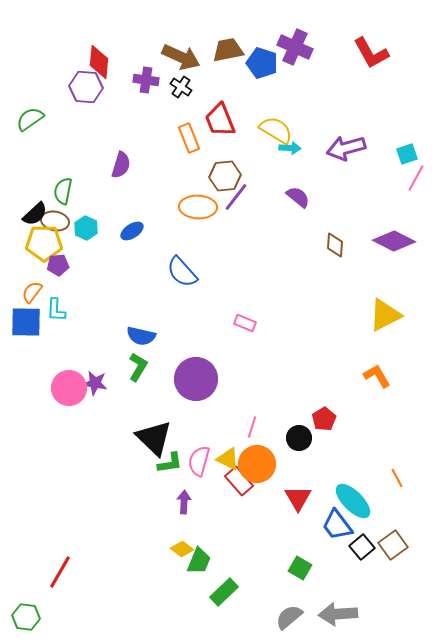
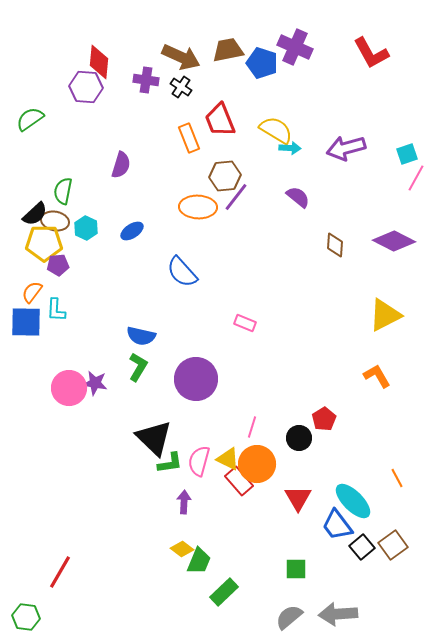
green square at (300, 568): moved 4 px left, 1 px down; rotated 30 degrees counterclockwise
